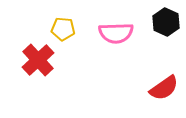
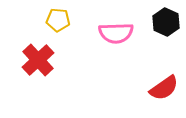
yellow pentagon: moved 5 px left, 9 px up
